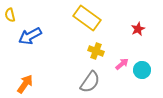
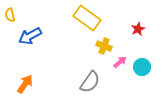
yellow cross: moved 8 px right, 5 px up
pink arrow: moved 2 px left, 2 px up
cyan circle: moved 3 px up
